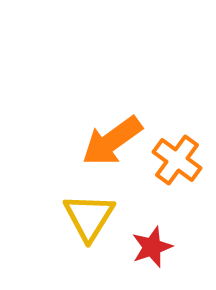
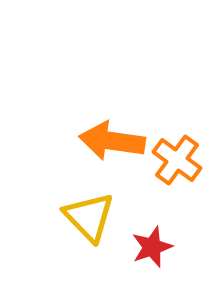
orange arrow: rotated 44 degrees clockwise
yellow triangle: rotated 16 degrees counterclockwise
